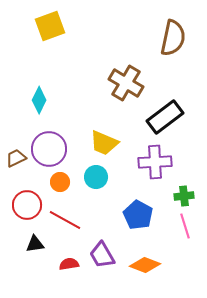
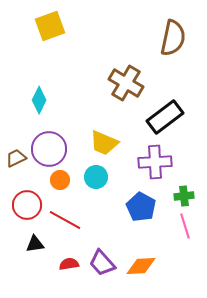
orange circle: moved 2 px up
blue pentagon: moved 3 px right, 8 px up
purple trapezoid: moved 8 px down; rotated 12 degrees counterclockwise
orange diamond: moved 4 px left, 1 px down; rotated 24 degrees counterclockwise
